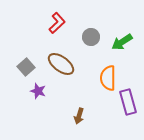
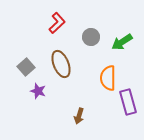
brown ellipse: rotated 32 degrees clockwise
